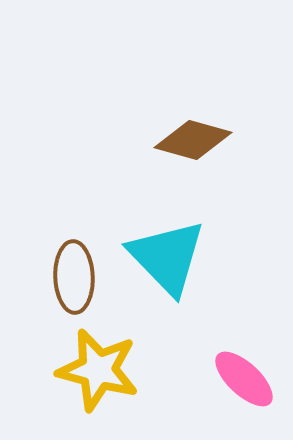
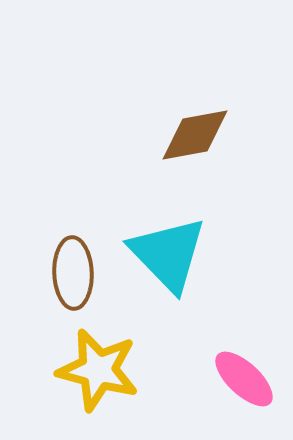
brown diamond: moved 2 px right, 5 px up; rotated 26 degrees counterclockwise
cyan triangle: moved 1 px right, 3 px up
brown ellipse: moved 1 px left, 4 px up
